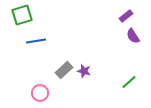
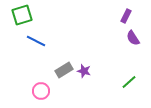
purple rectangle: rotated 24 degrees counterclockwise
purple semicircle: moved 2 px down
blue line: rotated 36 degrees clockwise
gray rectangle: rotated 12 degrees clockwise
pink circle: moved 1 px right, 2 px up
